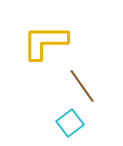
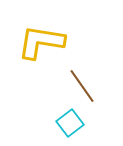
yellow L-shape: moved 4 px left; rotated 9 degrees clockwise
